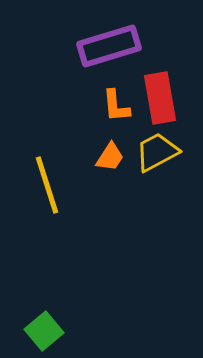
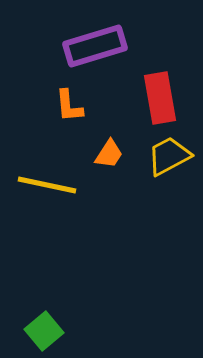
purple rectangle: moved 14 px left
orange L-shape: moved 47 px left
yellow trapezoid: moved 12 px right, 4 px down
orange trapezoid: moved 1 px left, 3 px up
yellow line: rotated 60 degrees counterclockwise
